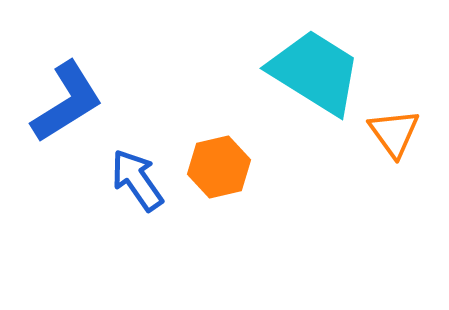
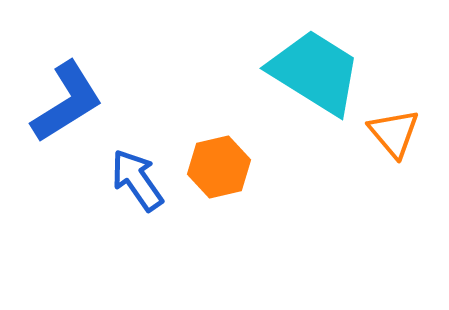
orange triangle: rotated 4 degrees counterclockwise
